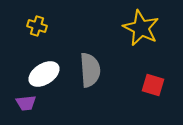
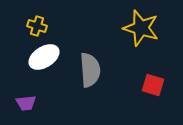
yellow star: rotated 9 degrees counterclockwise
white ellipse: moved 17 px up
